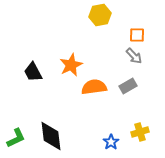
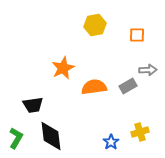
yellow hexagon: moved 5 px left, 10 px down
gray arrow: moved 14 px right, 14 px down; rotated 48 degrees counterclockwise
orange star: moved 8 px left, 3 px down
black trapezoid: moved 33 px down; rotated 70 degrees counterclockwise
green L-shape: rotated 35 degrees counterclockwise
